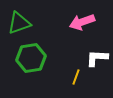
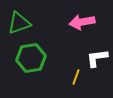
pink arrow: rotated 10 degrees clockwise
white L-shape: rotated 10 degrees counterclockwise
